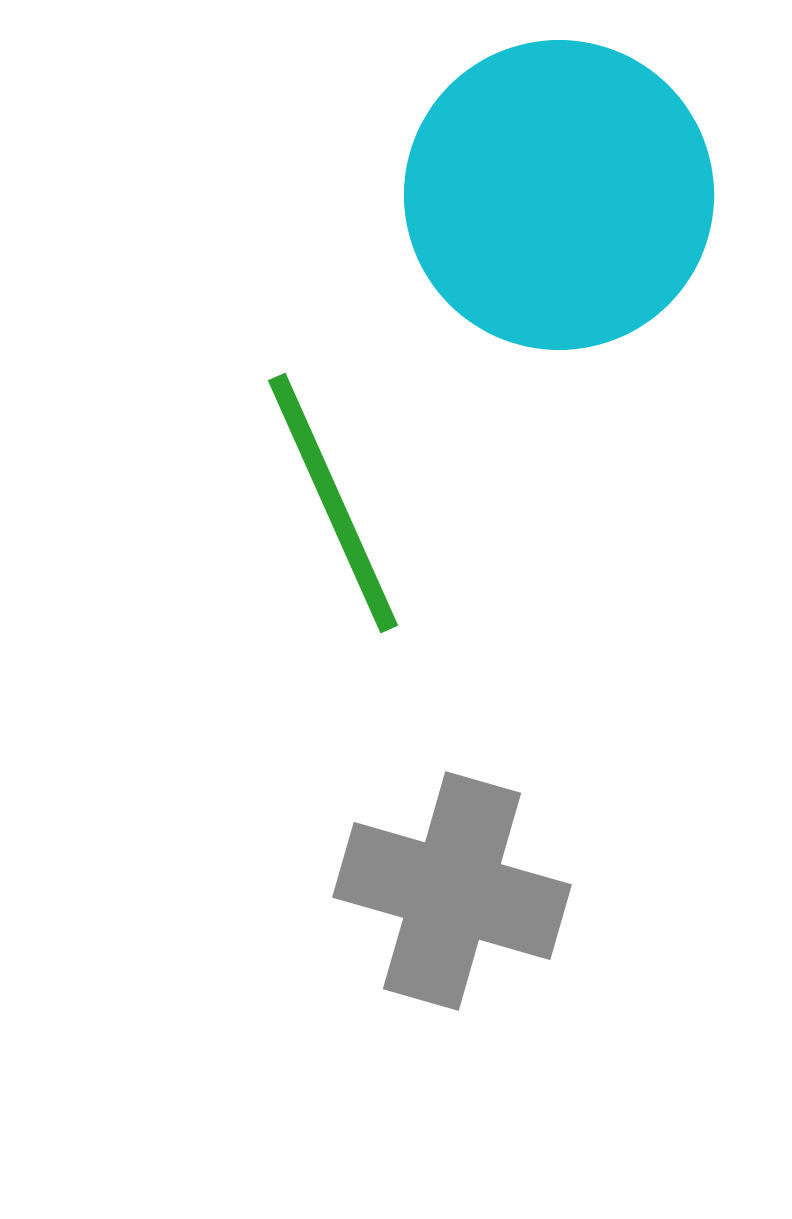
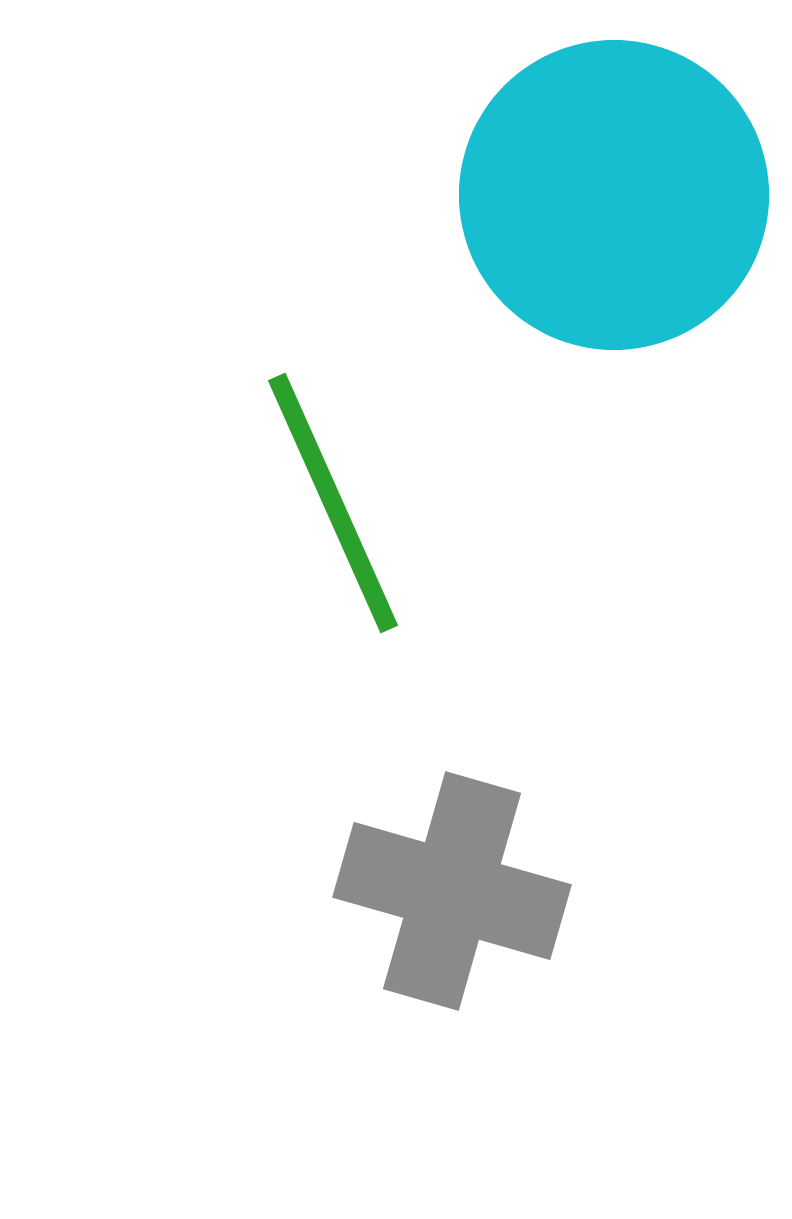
cyan circle: moved 55 px right
